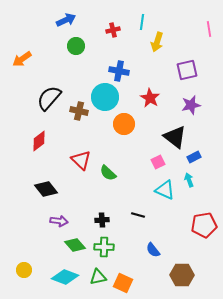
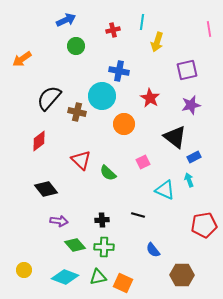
cyan circle: moved 3 px left, 1 px up
brown cross: moved 2 px left, 1 px down
pink square: moved 15 px left
